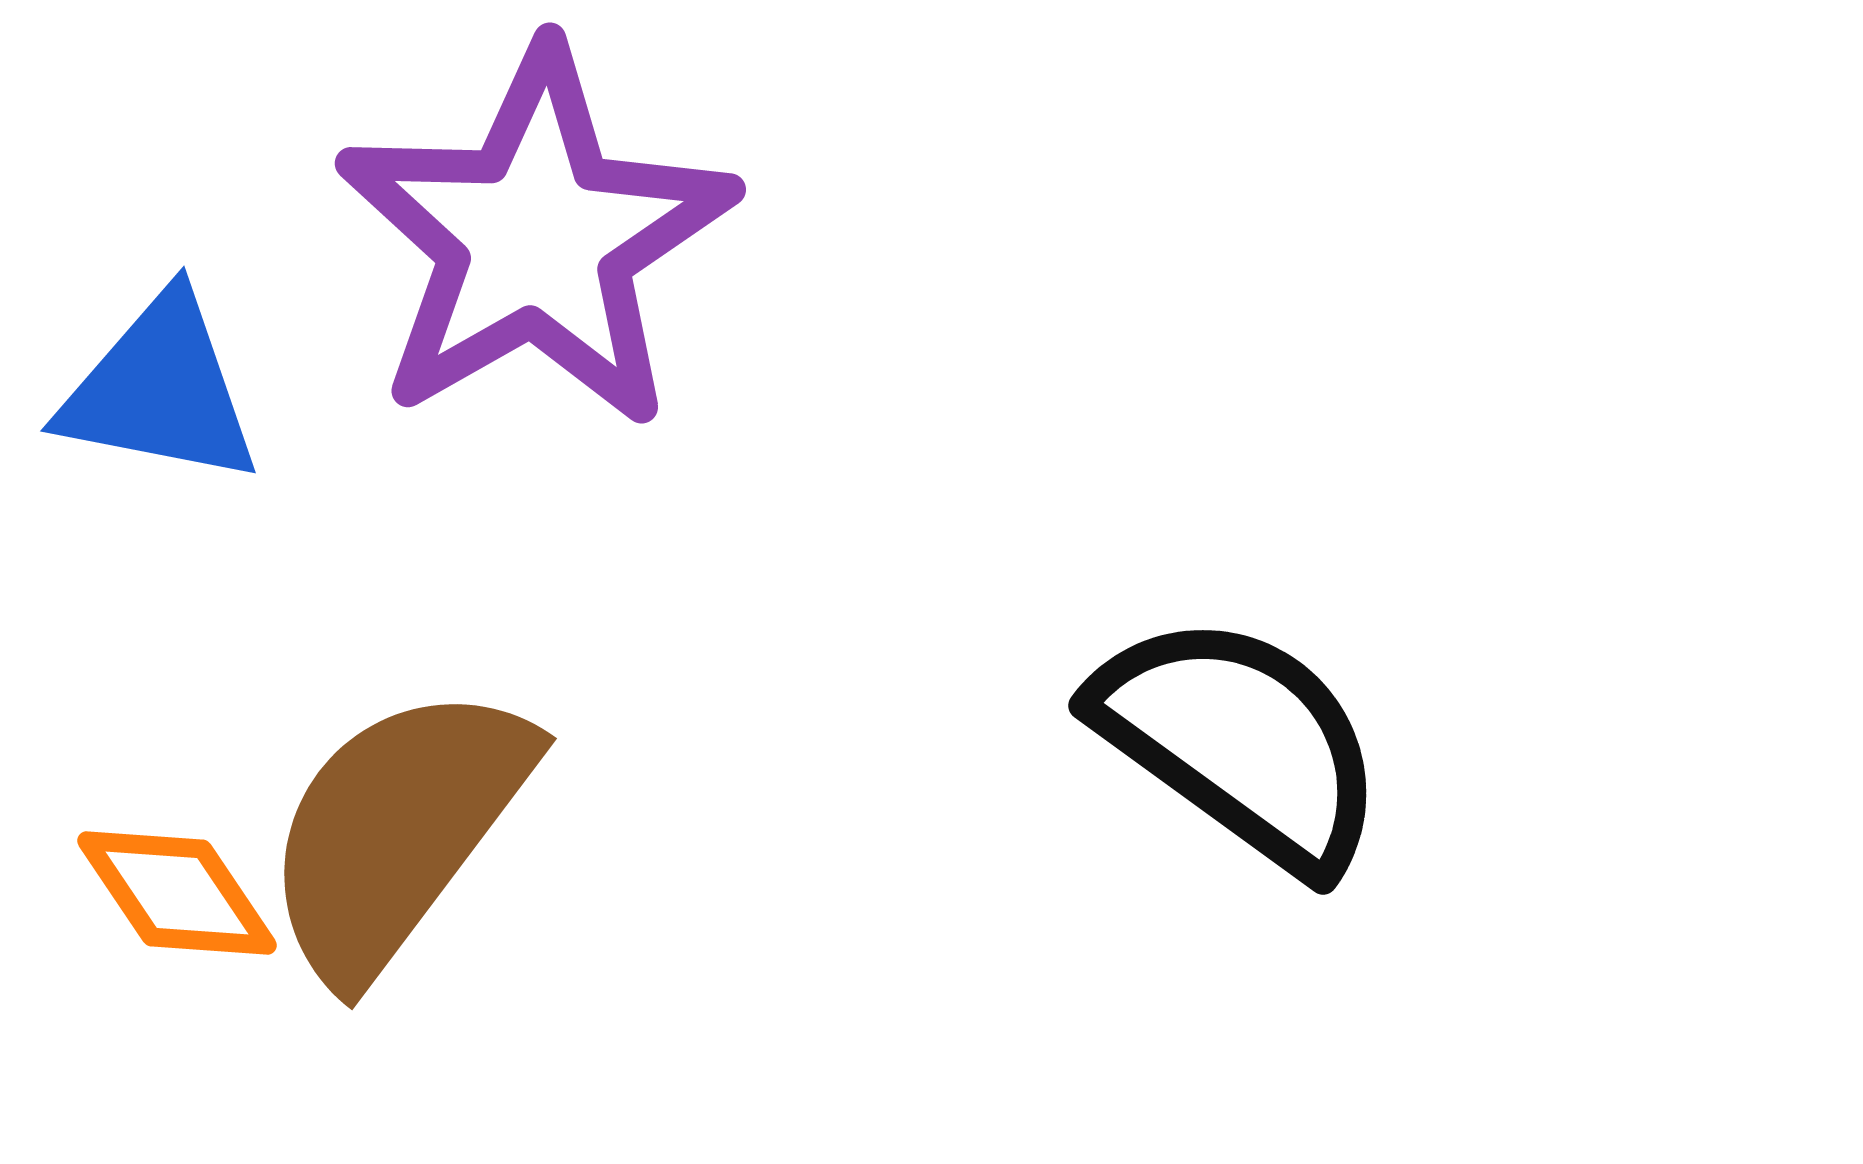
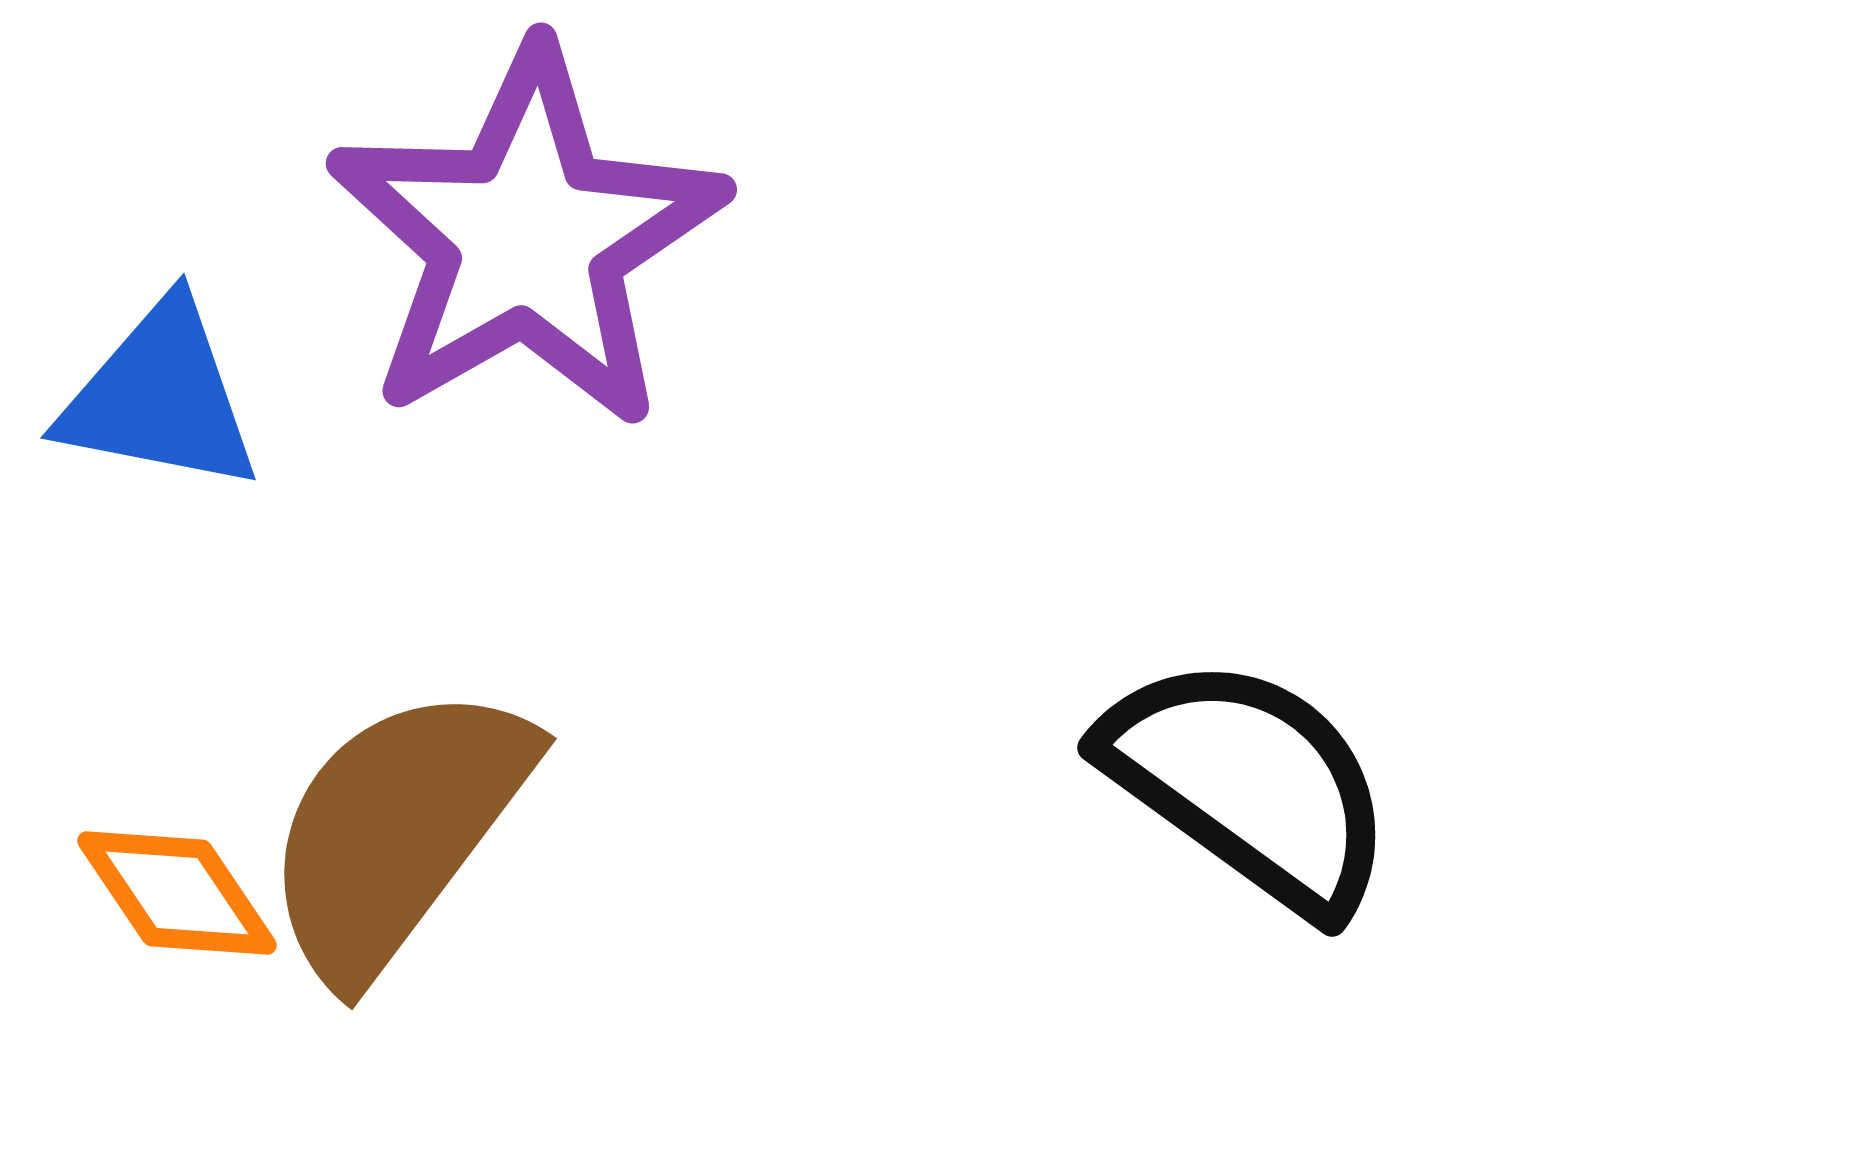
purple star: moved 9 px left
blue triangle: moved 7 px down
black semicircle: moved 9 px right, 42 px down
